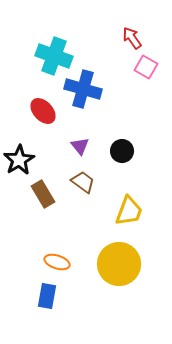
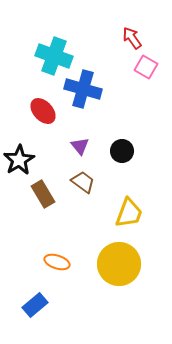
yellow trapezoid: moved 2 px down
blue rectangle: moved 12 px left, 9 px down; rotated 40 degrees clockwise
